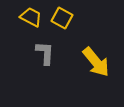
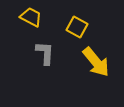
yellow square: moved 15 px right, 9 px down
